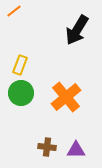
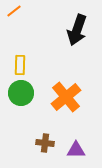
black arrow: rotated 12 degrees counterclockwise
yellow rectangle: rotated 18 degrees counterclockwise
brown cross: moved 2 px left, 4 px up
